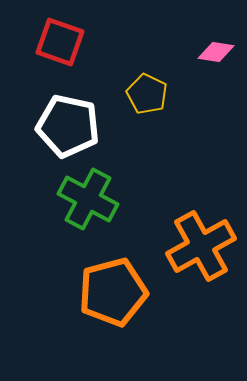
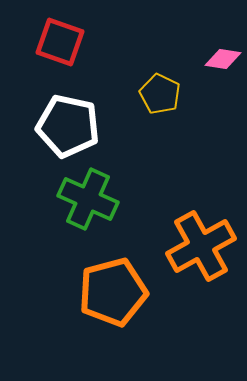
pink diamond: moved 7 px right, 7 px down
yellow pentagon: moved 13 px right
green cross: rotated 4 degrees counterclockwise
